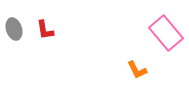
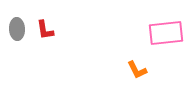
gray ellipse: moved 3 px right; rotated 15 degrees clockwise
pink rectangle: rotated 56 degrees counterclockwise
